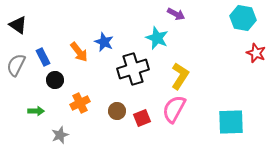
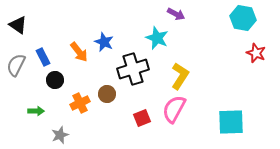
brown circle: moved 10 px left, 17 px up
